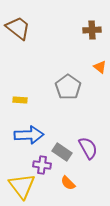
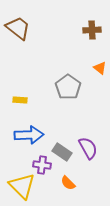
orange triangle: moved 1 px down
yellow triangle: rotated 8 degrees counterclockwise
